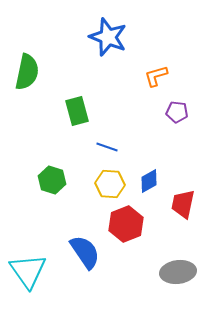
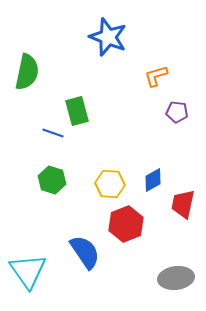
blue line: moved 54 px left, 14 px up
blue diamond: moved 4 px right, 1 px up
gray ellipse: moved 2 px left, 6 px down
